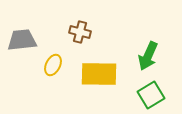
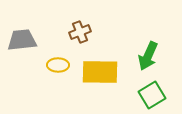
brown cross: rotated 35 degrees counterclockwise
yellow ellipse: moved 5 px right; rotated 65 degrees clockwise
yellow rectangle: moved 1 px right, 2 px up
green square: moved 1 px right
